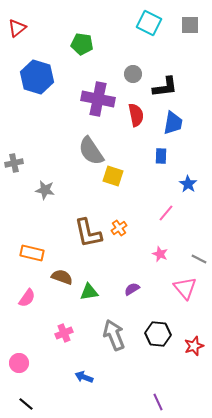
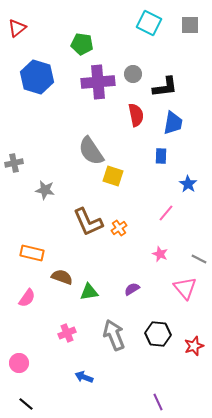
purple cross: moved 17 px up; rotated 16 degrees counterclockwise
brown L-shape: moved 11 px up; rotated 12 degrees counterclockwise
pink cross: moved 3 px right
